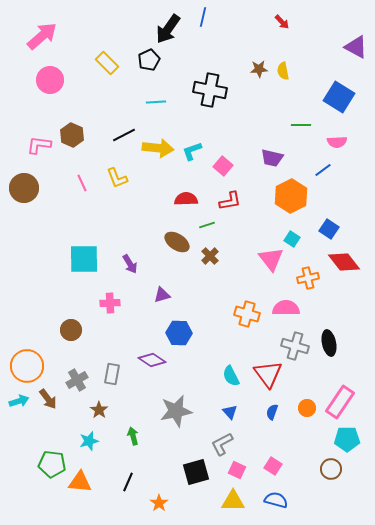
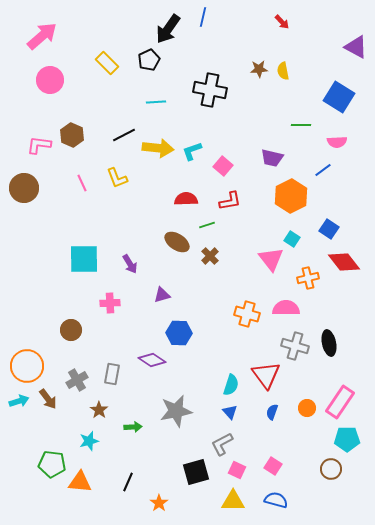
red triangle at (268, 374): moved 2 px left, 1 px down
cyan semicircle at (231, 376): moved 9 px down; rotated 135 degrees counterclockwise
green arrow at (133, 436): moved 9 px up; rotated 102 degrees clockwise
